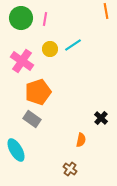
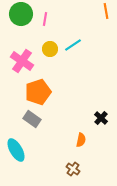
green circle: moved 4 px up
brown cross: moved 3 px right
